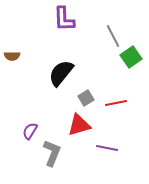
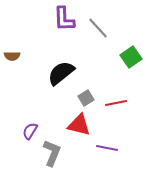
gray line: moved 15 px left, 8 px up; rotated 15 degrees counterclockwise
black semicircle: rotated 12 degrees clockwise
red triangle: rotated 30 degrees clockwise
